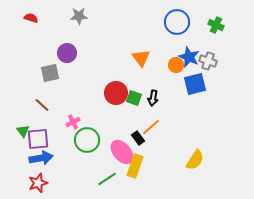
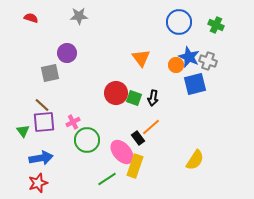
blue circle: moved 2 px right
purple square: moved 6 px right, 17 px up
